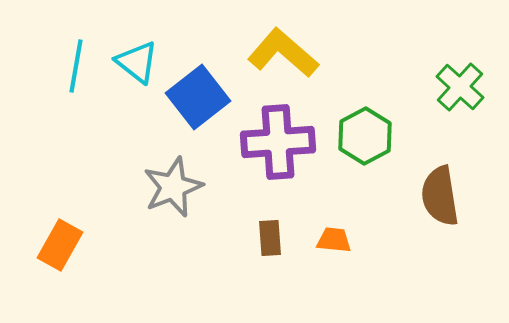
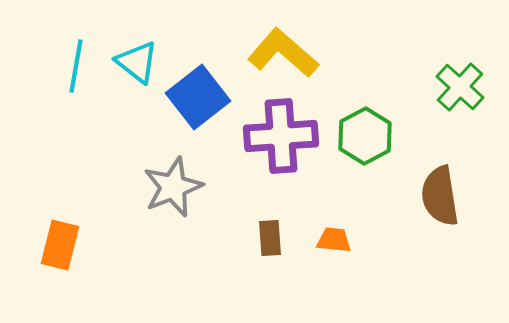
purple cross: moved 3 px right, 6 px up
orange rectangle: rotated 15 degrees counterclockwise
